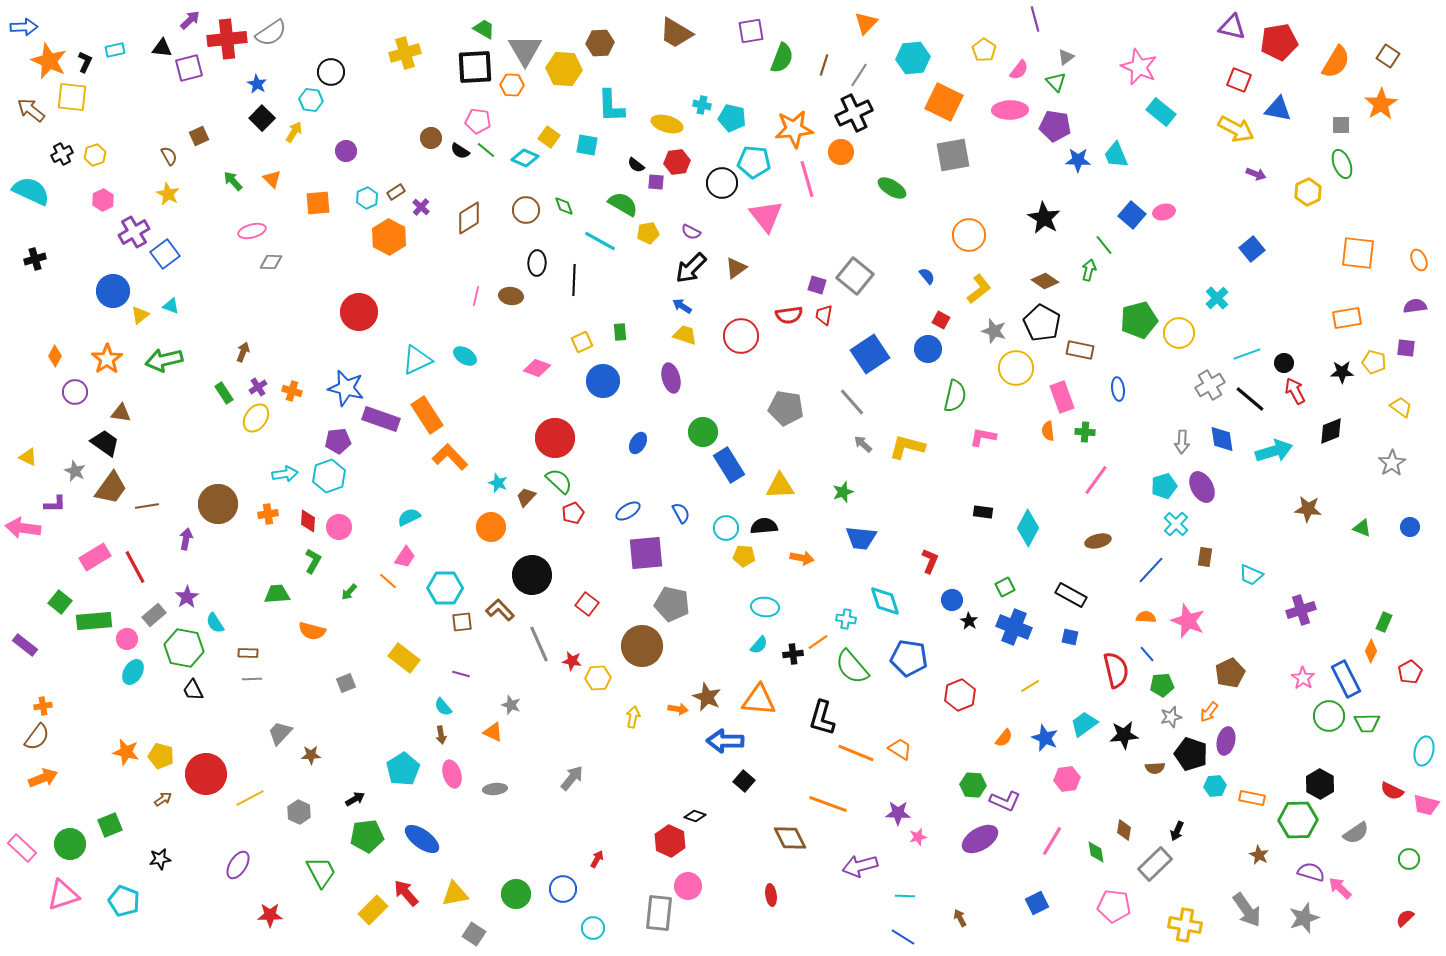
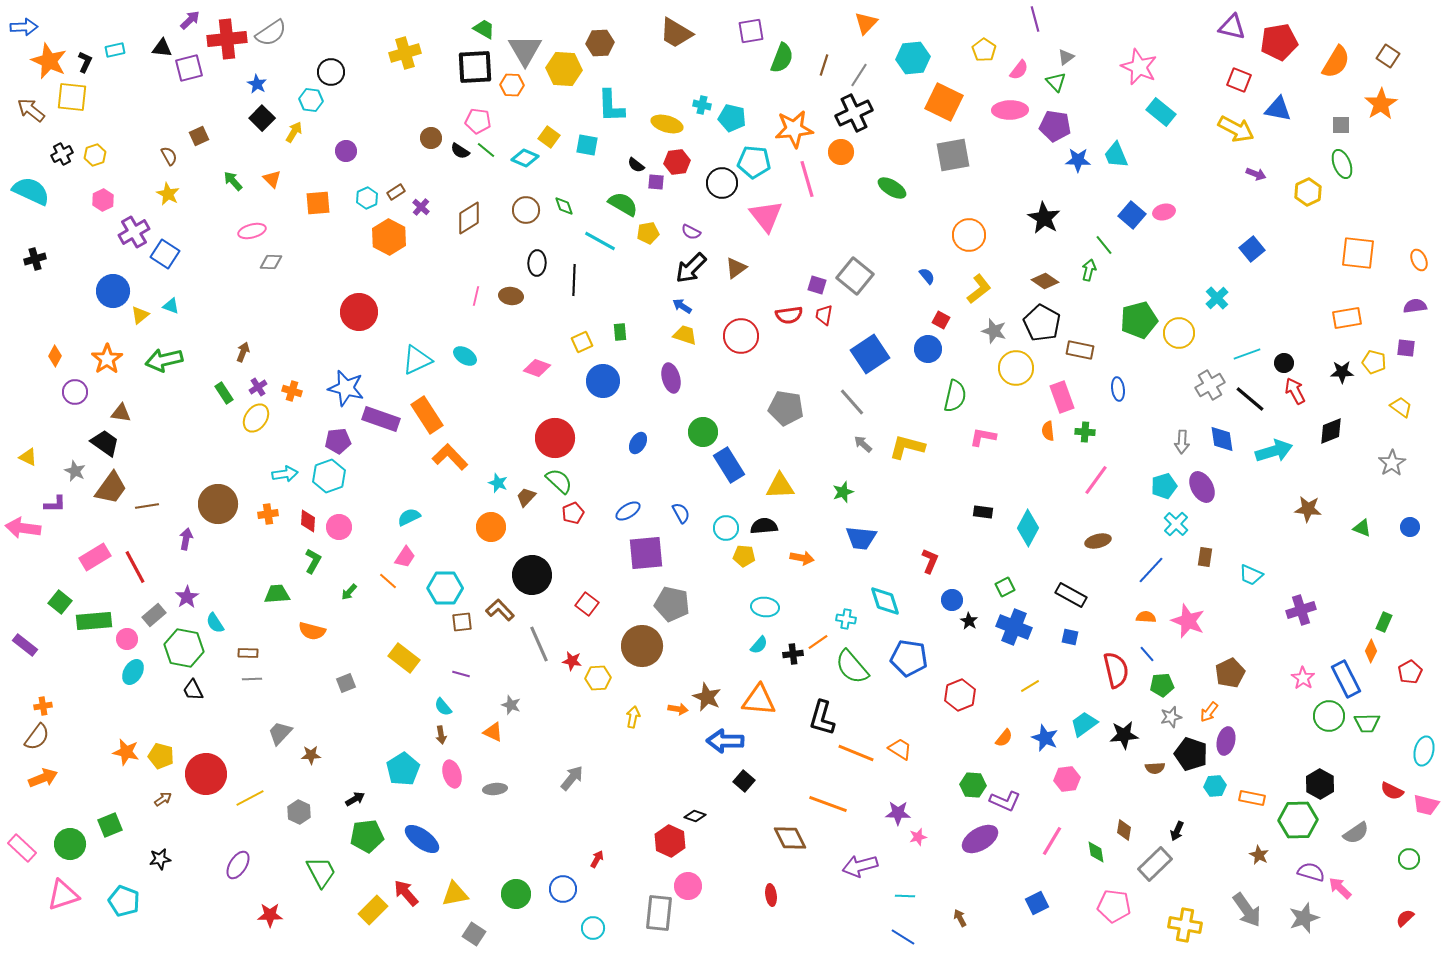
blue square at (165, 254): rotated 20 degrees counterclockwise
